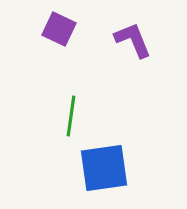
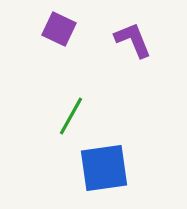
green line: rotated 21 degrees clockwise
